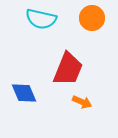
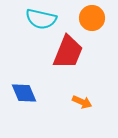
red trapezoid: moved 17 px up
